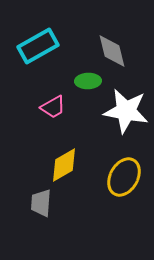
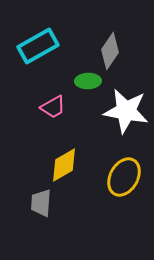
gray diamond: moved 2 px left; rotated 48 degrees clockwise
